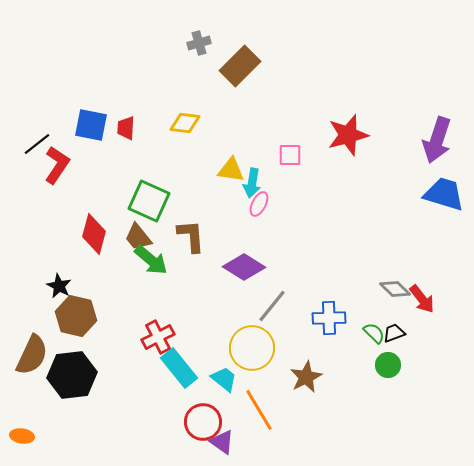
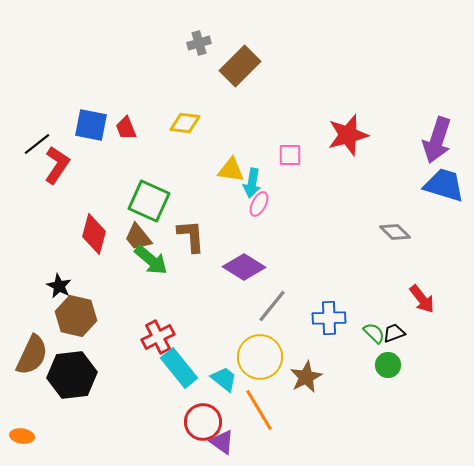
red trapezoid: rotated 25 degrees counterclockwise
blue trapezoid: moved 9 px up
gray diamond: moved 57 px up
yellow circle: moved 8 px right, 9 px down
